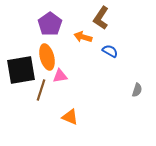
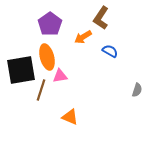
orange arrow: rotated 48 degrees counterclockwise
